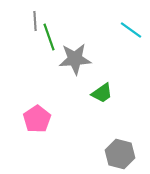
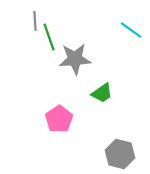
pink pentagon: moved 22 px right
